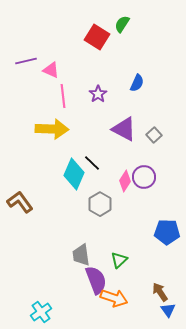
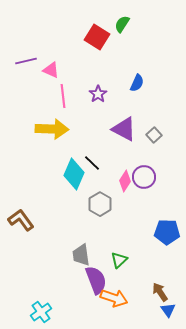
brown L-shape: moved 1 px right, 18 px down
